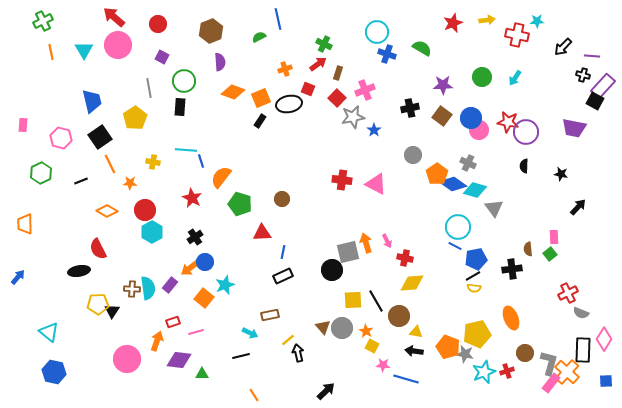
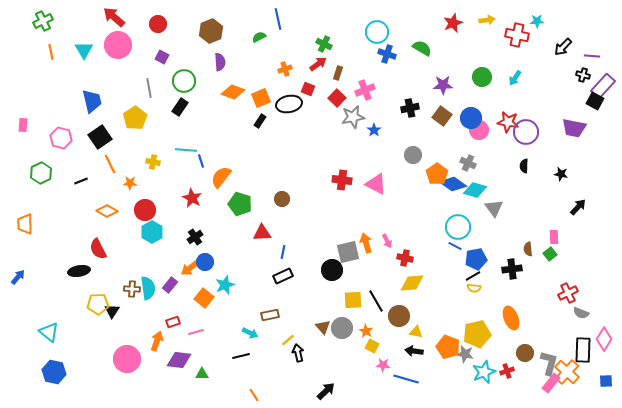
black rectangle at (180, 107): rotated 30 degrees clockwise
